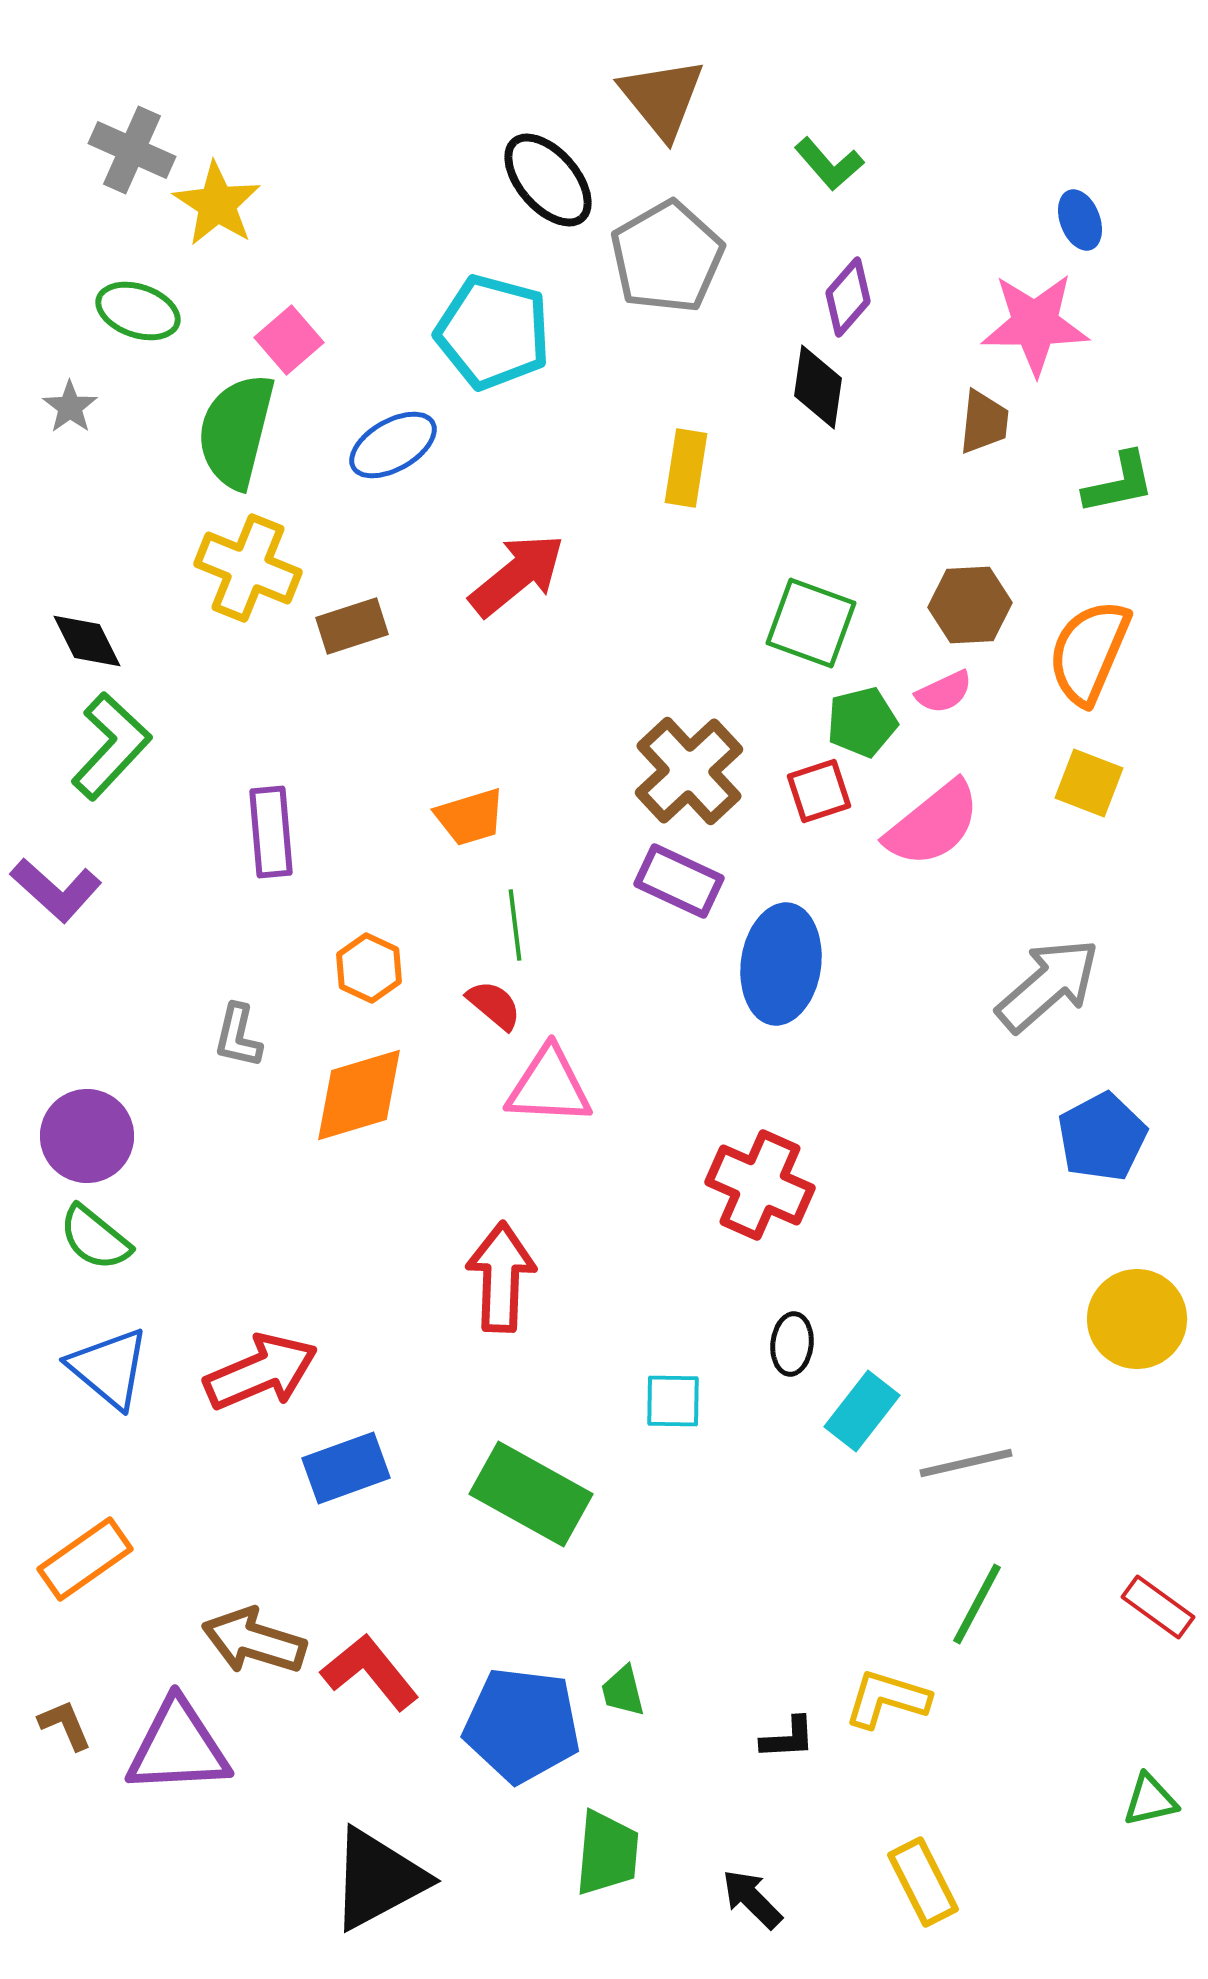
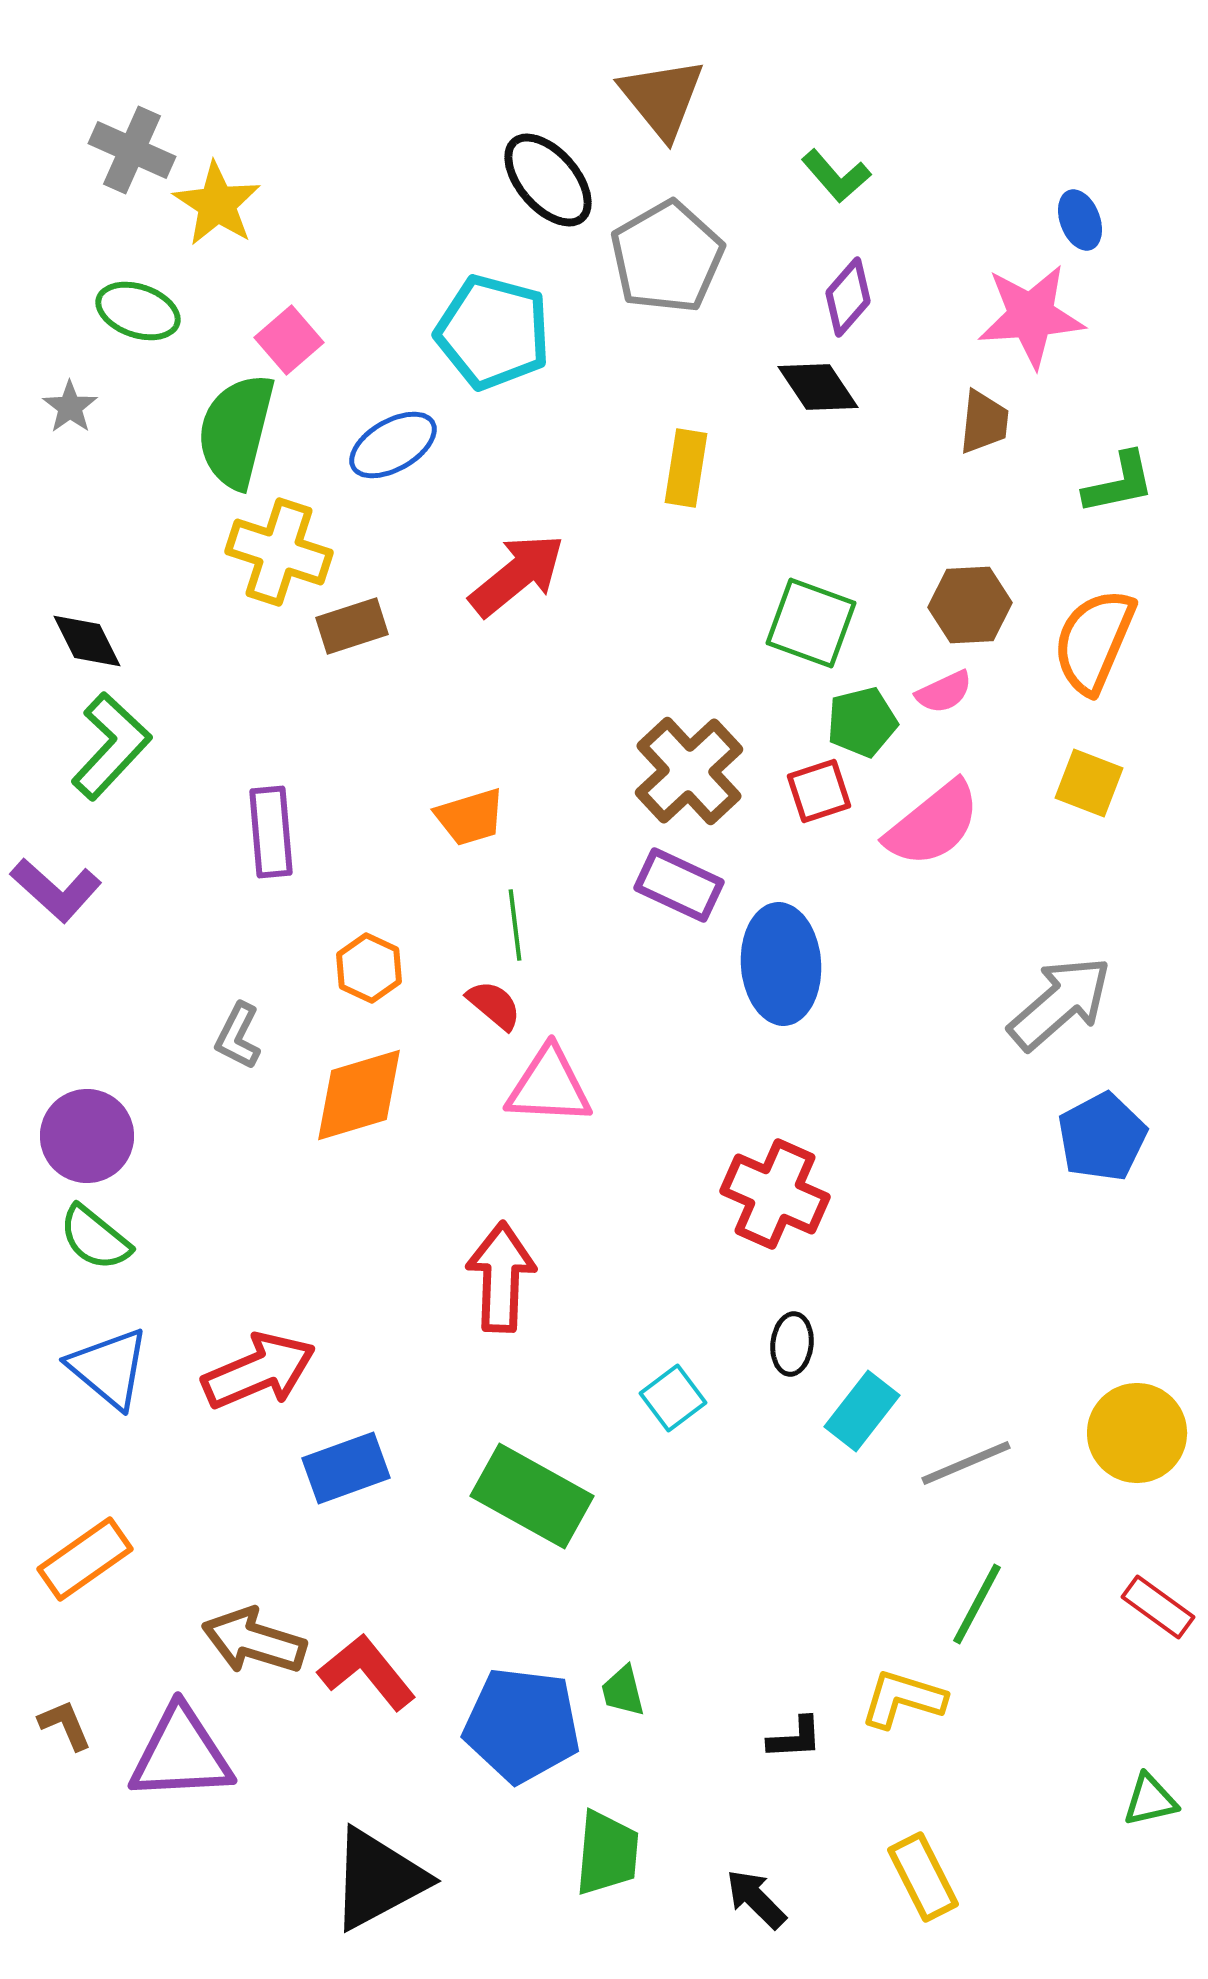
green L-shape at (829, 164): moved 7 px right, 12 px down
pink star at (1035, 324): moved 4 px left, 8 px up; rotated 4 degrees counterclockwise
black diamond at (818, 387): rotated 42 degrees counterclockwise
yellow cross at (248, 568): moved 31 px right, 16 px up; rotated 4 degrees counterclockwise
orange semicircle at (1089, 652): moved 5 px right, 11 px up
purple rectangle at (679, 881): moved 4 px down
blue ellipse at (781, 964): rotated 12 degrees counterclockwise
gray arrow at (1048, 985): moved 12 px right, 18 px down
gray L-shape at (238, 1036): rotated 14 degrees clockwise
red cross at (760, 1185): moved 15 px right, 9 px down
yellow circle at (1137, 1319): moved 114 px down
red arrow at (261, 1372): moved 2 px left, 1 px up
cyan square at (673, 1401): moved 3 px up; rotated 38 degrees counterclockwise
gray line at (966, 1463): rotated 10 degrees counterclockwise
green rectangle at (531, 1494): moved 1 px right, 2 px down
red L-shape at (370, 1672): moved 3 px left
yellow L-shape at (887, 1699): moved 16 px right
black L-shape at (788, 1738): moved 7 px right
purple triangle at (178, 1747): moved 3 px right, 7 px down
yellow rectangle at (923, 1882): moved 5 px up
black arrow at (752, 1899): moved 4 px right
